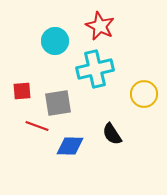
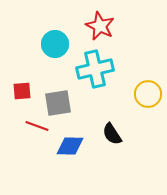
cyan circle: moved 3 px down
yellow circle: moved 4 px right
